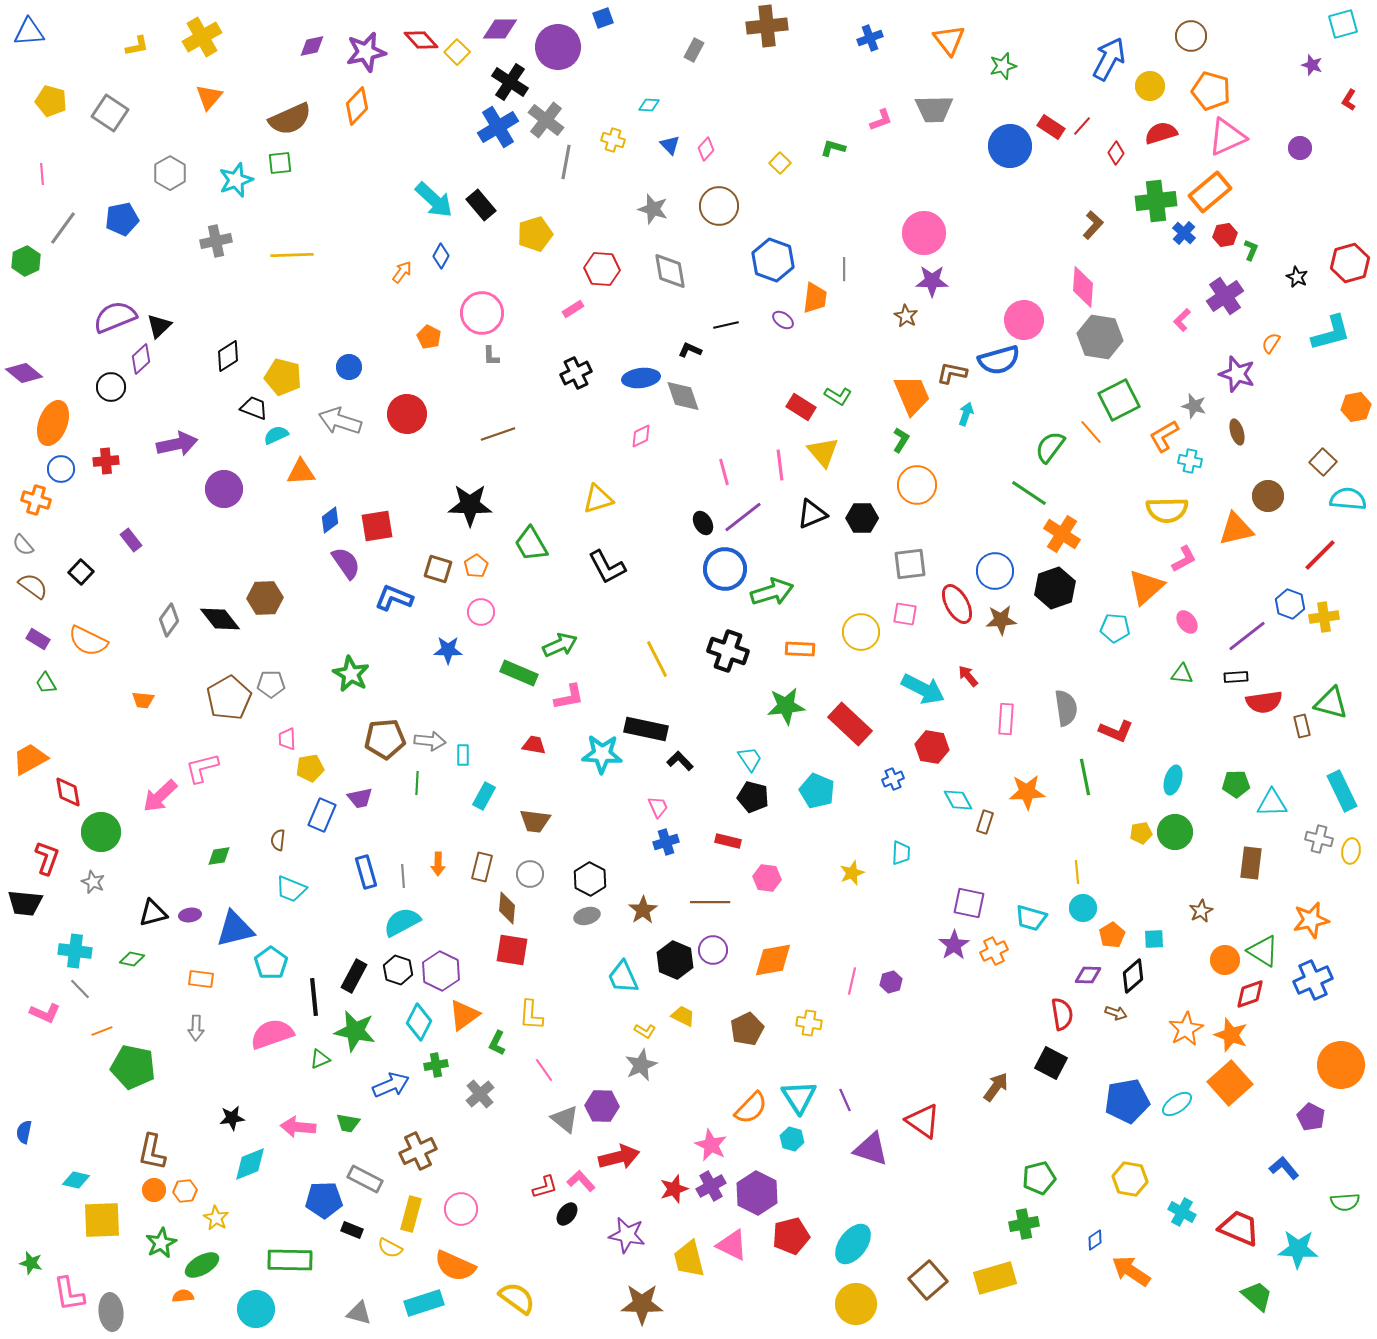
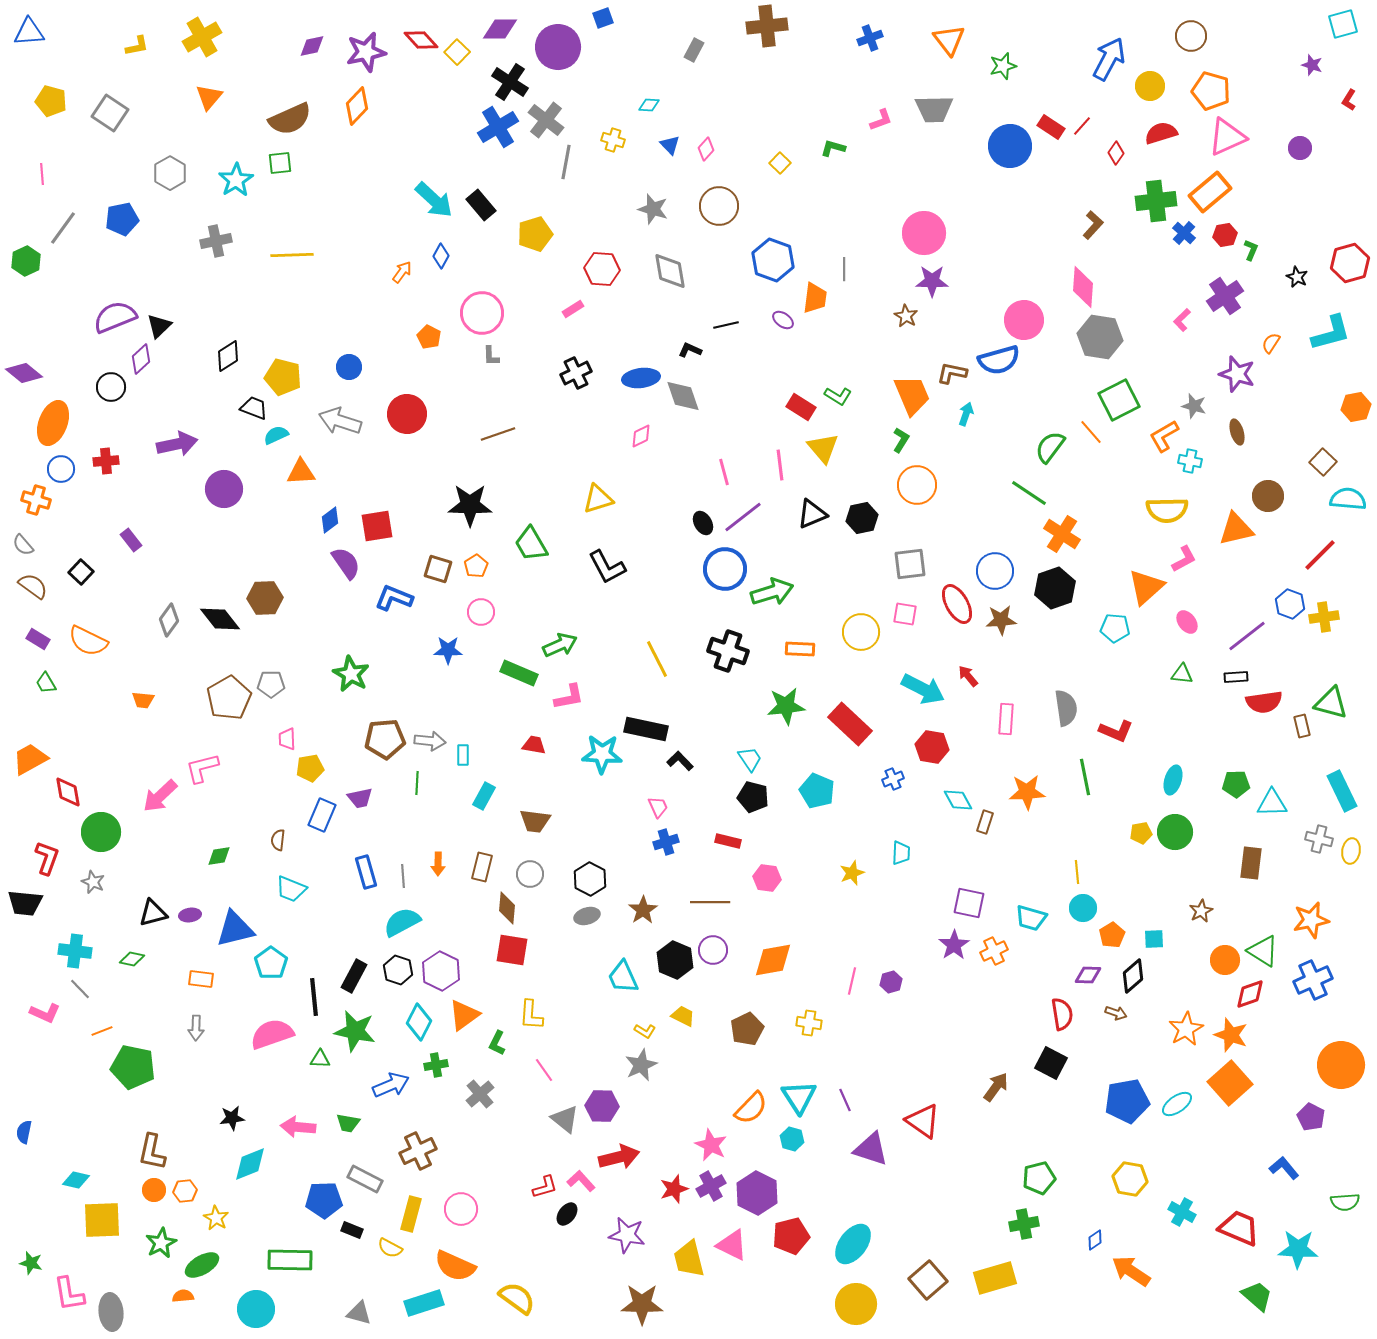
cyan star at (236, 180): rotated 12 degrees counterclockwise
yellow triangle at (823, 452): moved 4 px up
black hexagon at (862, 518): rotated 12 degrees counterclockwise
green triangle at (320, 1059): rotated 25 degrees clockwise
